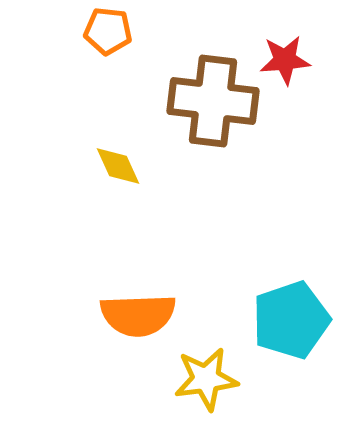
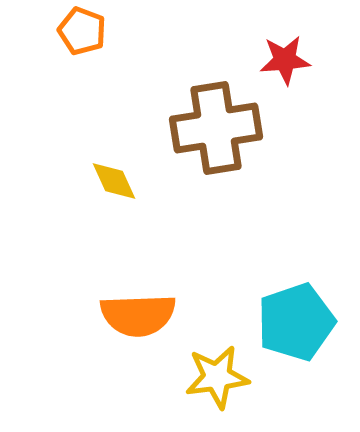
orange pentagon: moved 26 px left; rotated 15 degrees clockwise
brown cross: moved 3 px right, 27 px down; rotated 16 degrees counterclockwise
yellow diamond: moved 4 px left, 15 px down
cyan pentagon: moved 5 px right, 2 px down
yellow star: moved 11 px right, 2 px up
